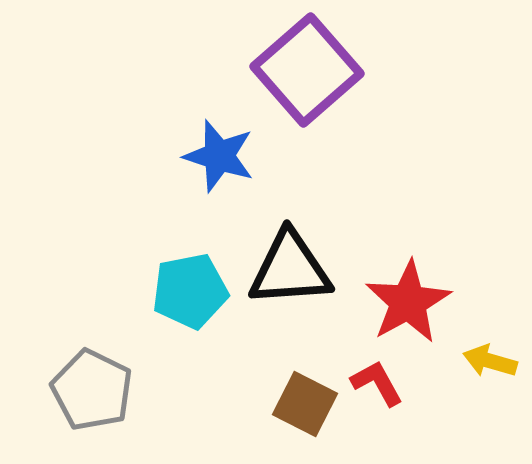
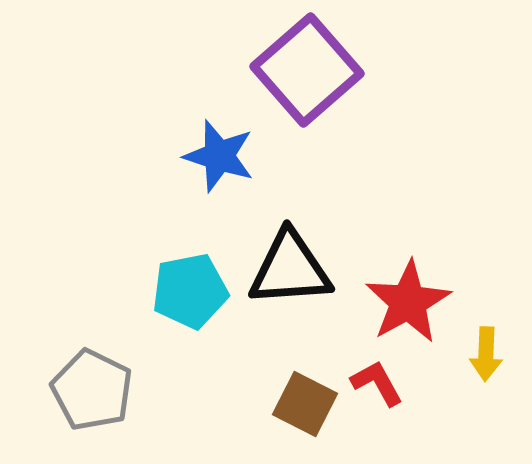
yellow arrow: moved 4 px left, 7 px up; rotated 104 degrees counterclockwise
